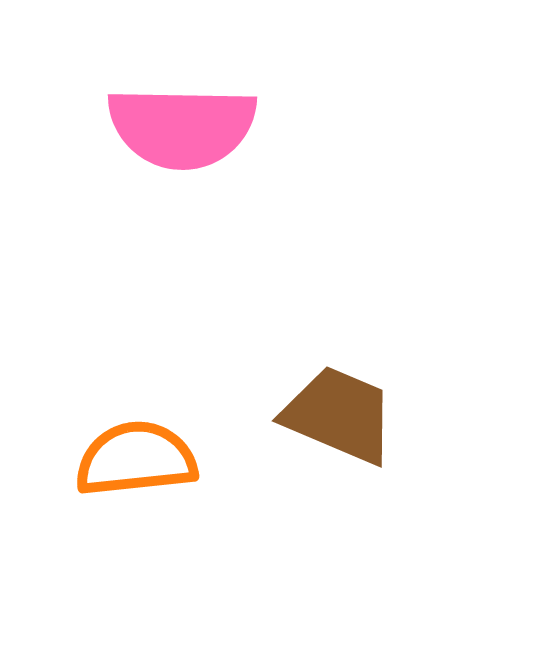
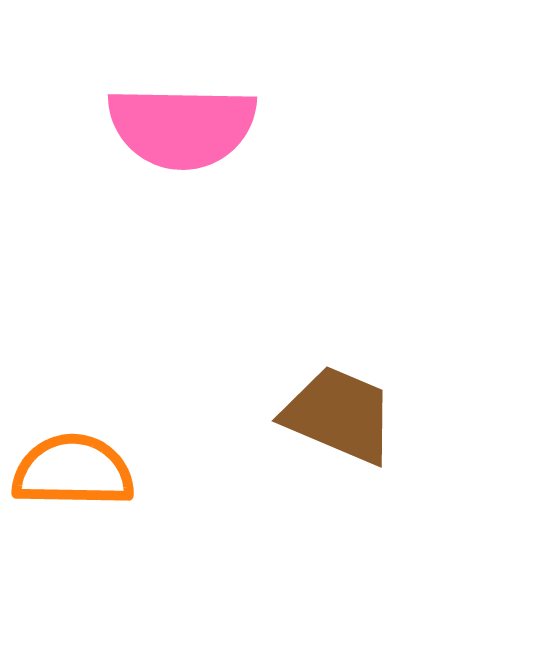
orange semicircle: moved 63 px left, 12 px down; rotated 7 degrees clockwise
